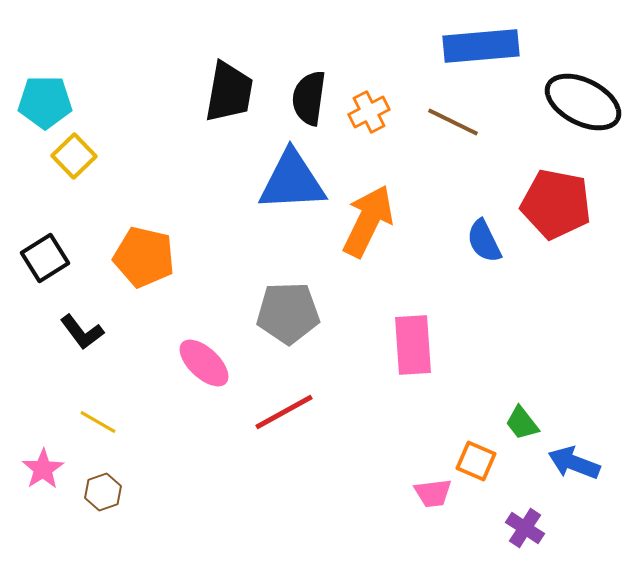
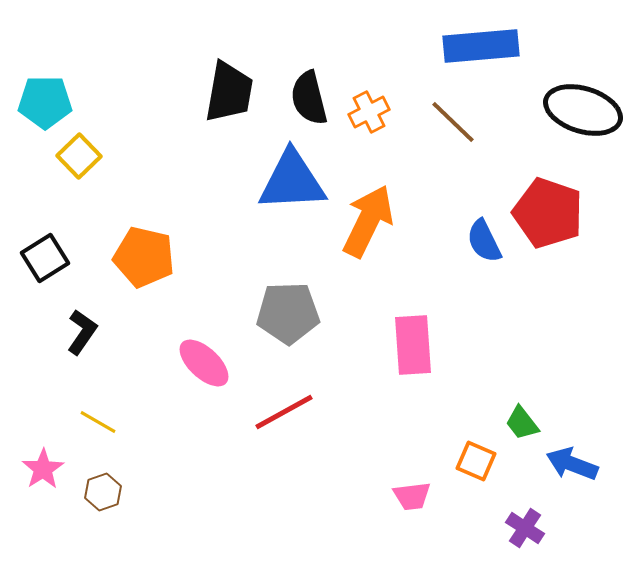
black semicircle: rotated 22 degrees counterclockwise
black ellipse: moved 8 px down; rotated 10 degrees counterclockwise
brown line: rotated 18 degrees clockwise
yellow square: moved 5 px right
red pentagon: moved 8 px left, 9 px down; rotated 8 degrees clockwise
black L-shape: rotated 108 degrees counterclockwise
blue arrow: moved 2 px left, 1 px down
pink trapezoid: moved 21 px left, 3 px down
